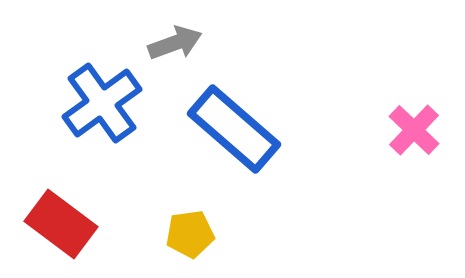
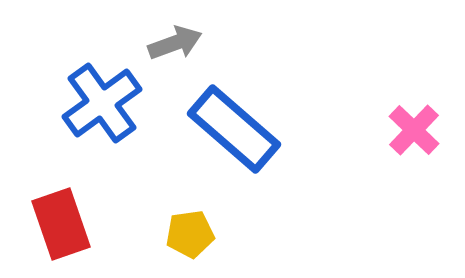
red rectangle: rotated 34 degrees clockwise
